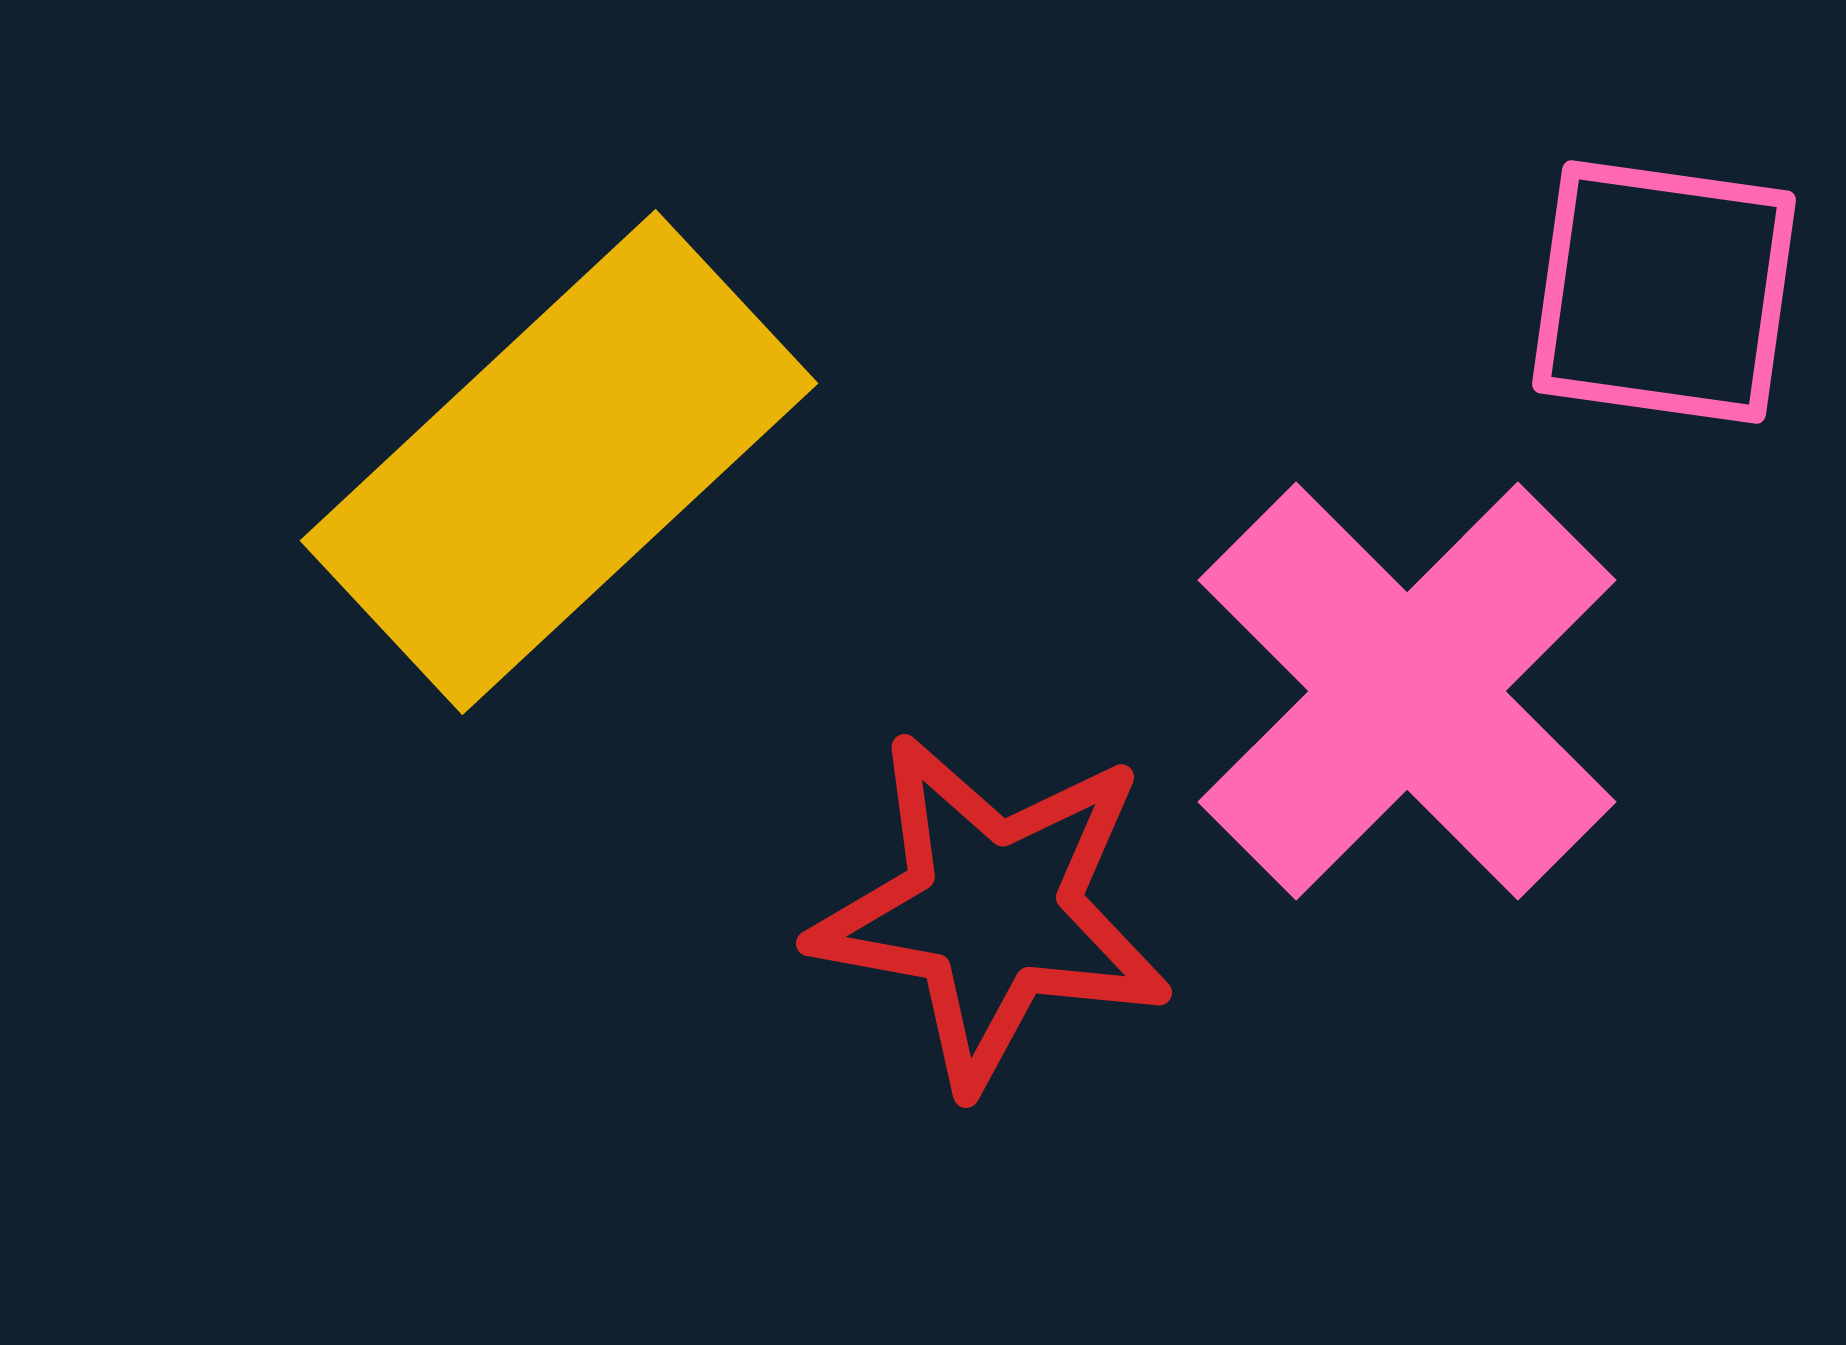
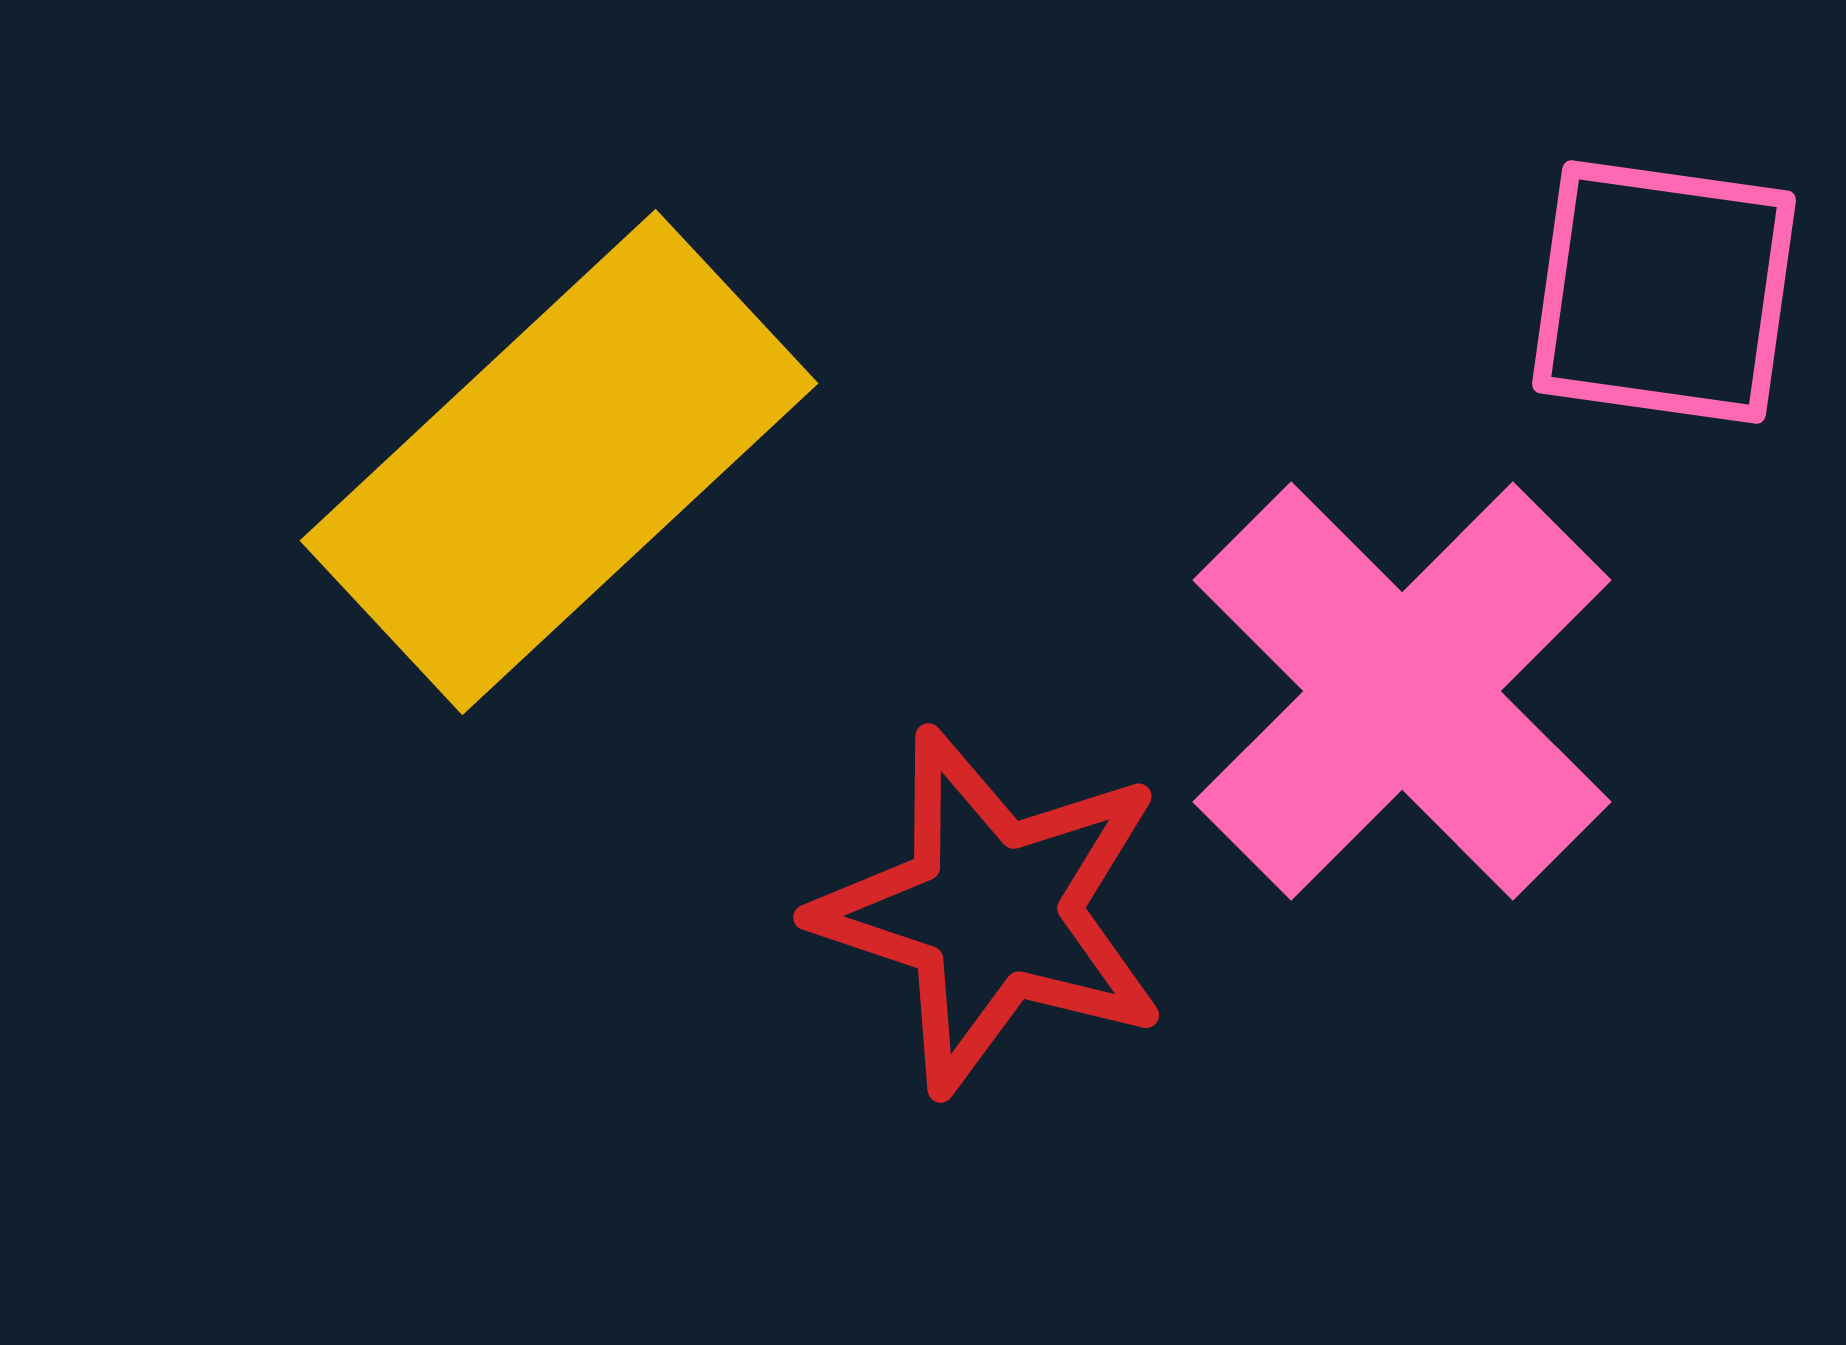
pink cross: moved 5 px left
red star: rotated 8 degrees clockwise
